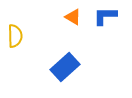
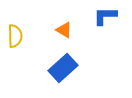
orange triangle: moved 9 px left, 13 px down
blue rectangle: moved 2 px left, 1 px down
